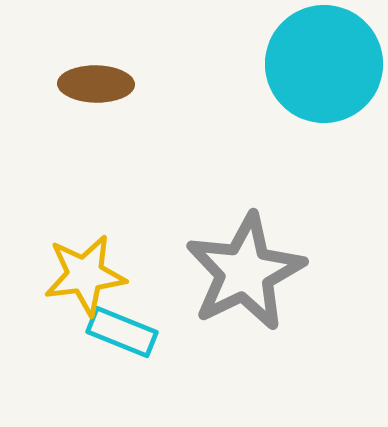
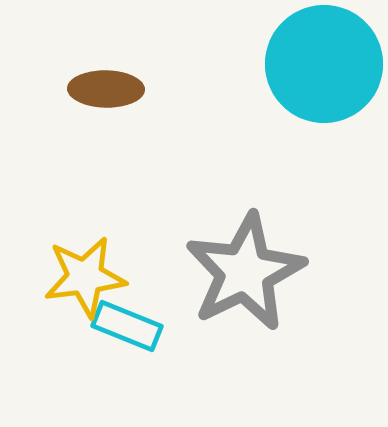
brown ellipse: moved 10 px right, 5 px down
yellow star: moved 2 px down
cyan rectangle: moved 5 px right, 6 px up
